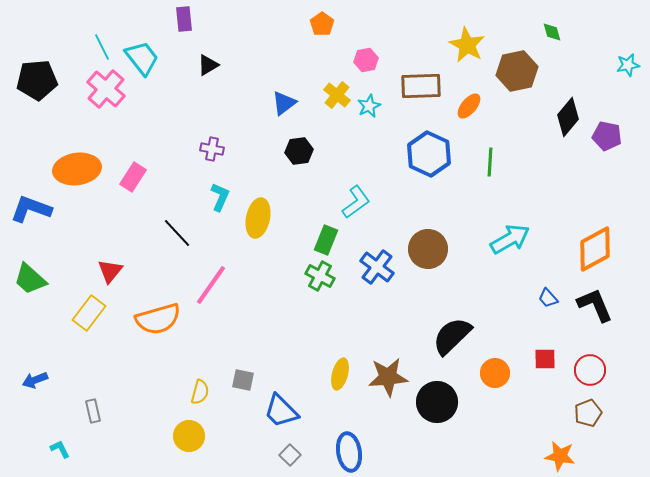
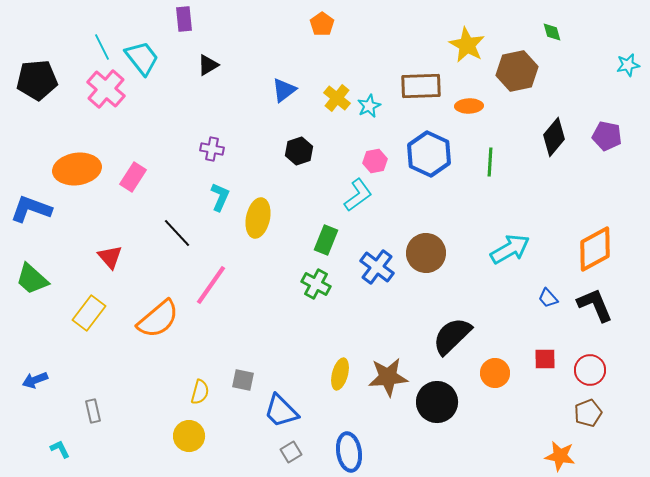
pink hexagon at (366, 60): moved 9 px right, 101 px down
yellow cross at (337, 95): moved 3 px down
blue triangle at (284, 103): moved 13 px up
orange ellipse at (469, 106): rotated 48 degrees clockwise
black diamond at (568, 117): moved 14 px left, 20 px down
black hexagon at (299, 151): rotated 12 degrees counterclockwise
cyan L-shape at (356, 202): moved 2 px right, 7 px up
cyan arrow at (510, 239): moved 10 px down
brown circle at (428, 249): moved 2 px left, 4 px down
red triangle at (110, 271): moved 14 px up; rotated 20 degrees counterclockwise
green cross at (320, 276): moved 4 px left, 8 px down
green trapezoid at (30, 279): moved 2 px right
orange semicircle at (158, 319): rotated 24 degrees counterclockwise
gray square at (290, 455): moved 1 px right, 3 px up; rotated 15 degrees clockwise
